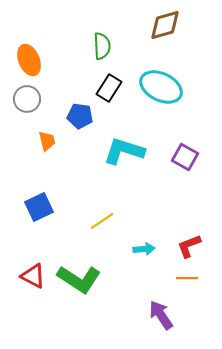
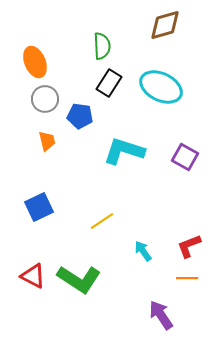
orange ellipse: moved 6 px right, 2 px down
black rectangle: moved 5 px up
gray circle: moved 18 px right
cyan arrow: moved 1 px left, 2 px down; rotated 120 degrees counterclockwise
